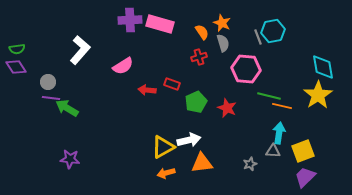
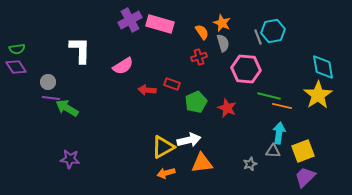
purple cross: rotated 25 degrees counterclockwise
white L-shape: rotated 40 degrees counterclockwise
